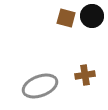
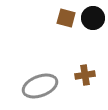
black circle: moved 1 px right, 2 px down
